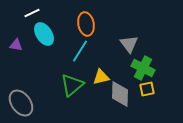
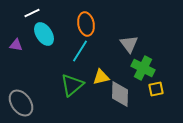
yellow square: moved 9 px right
